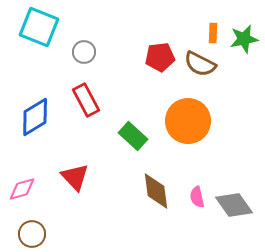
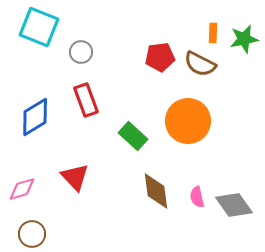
gray circle: moved 3 px left
red rectangle: rotated 8 degrees clockwise
